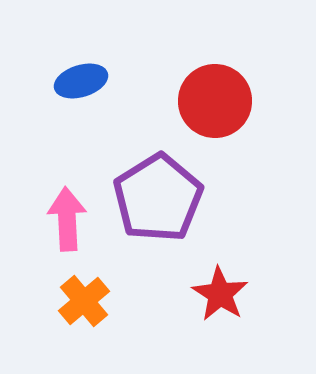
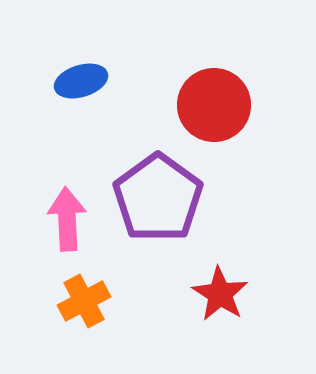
red circle: moved 1 px left, 4 px down
purple pentagon: rotated 4 degrees counterclockwise
orange cross: rotated 12 degrees clockwise
